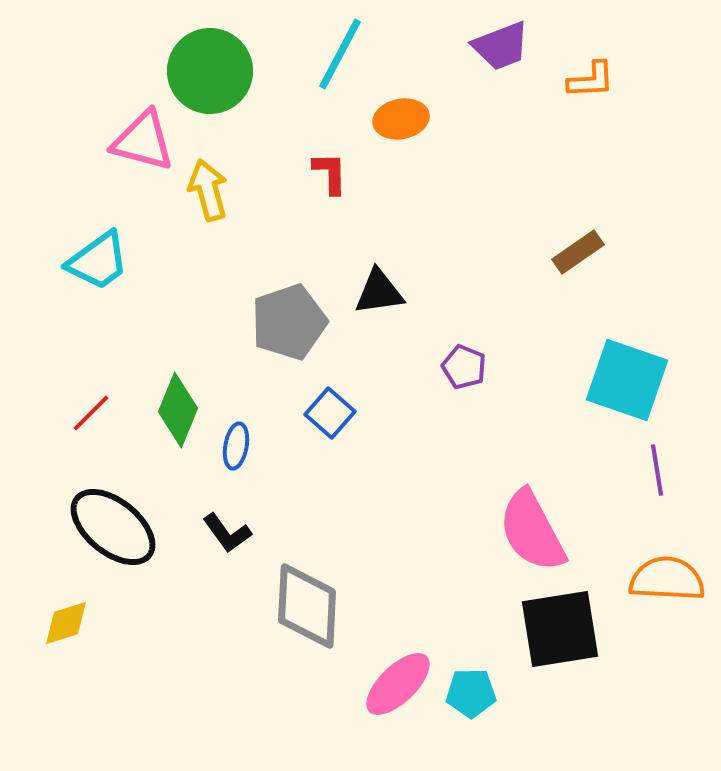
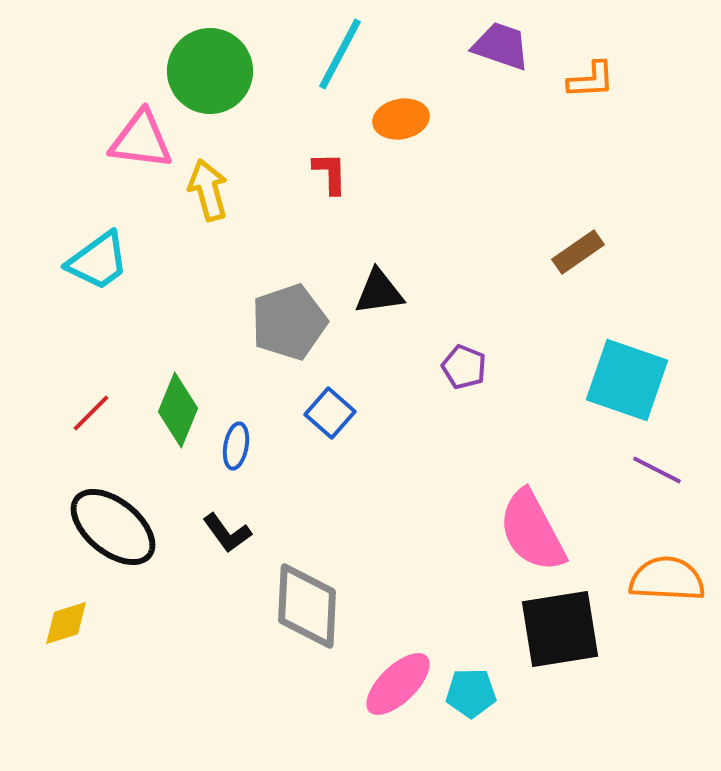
purple trapezoid: rotated 140 degrees counterclockwise
pink triangle: moved 2 px left, 1 px up; rotated 8 degrees counterclockwise
purple line: rotated 54 degrees counterclockwise
